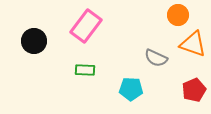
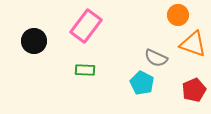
cyan pentagon: moved 11 px right, 6 px up; rotated 25 degrees clockwise
